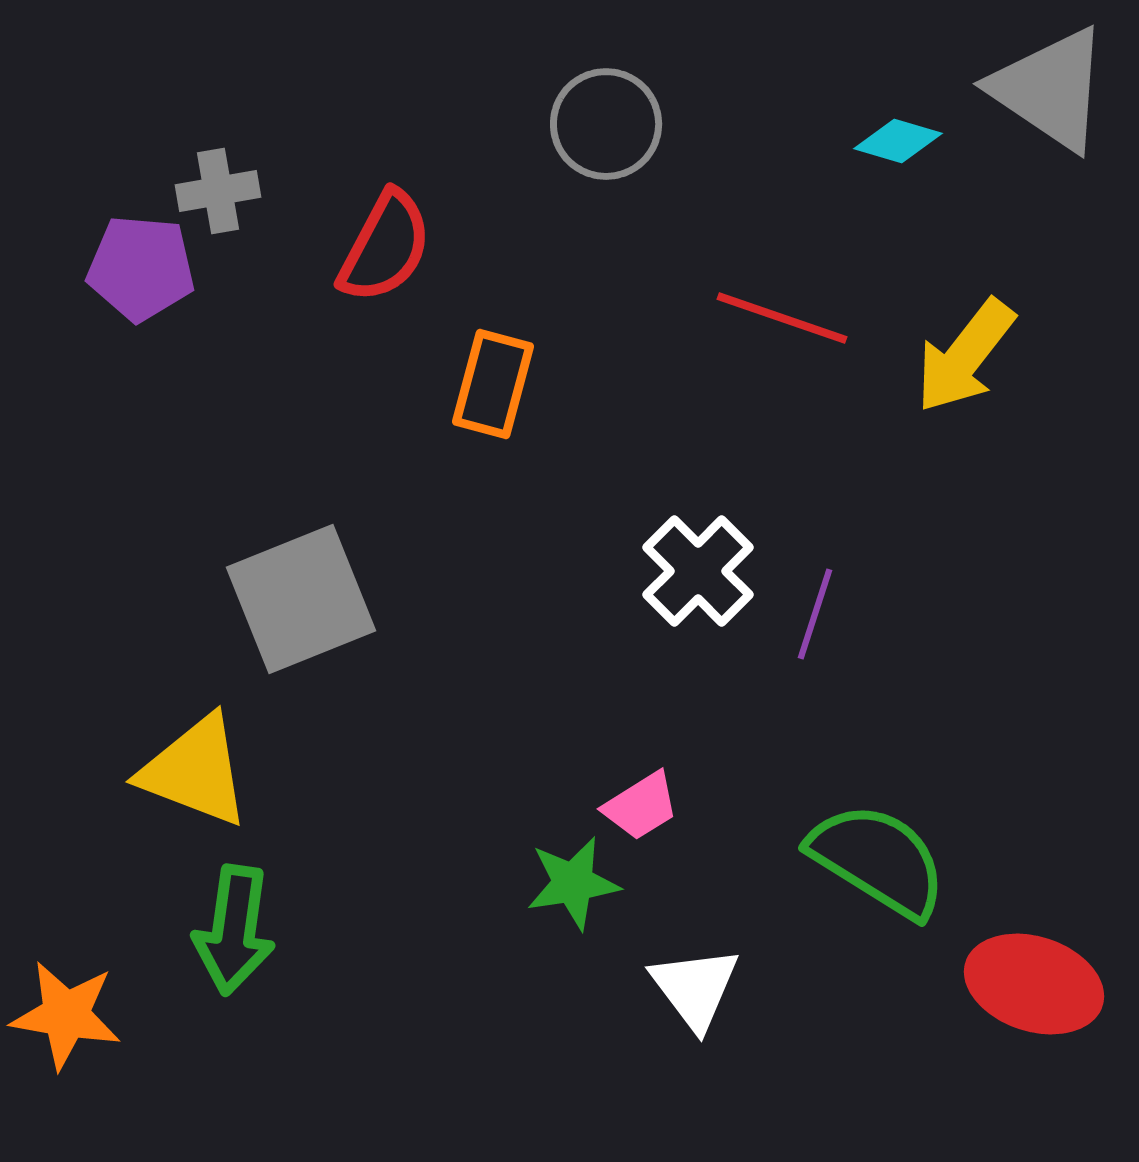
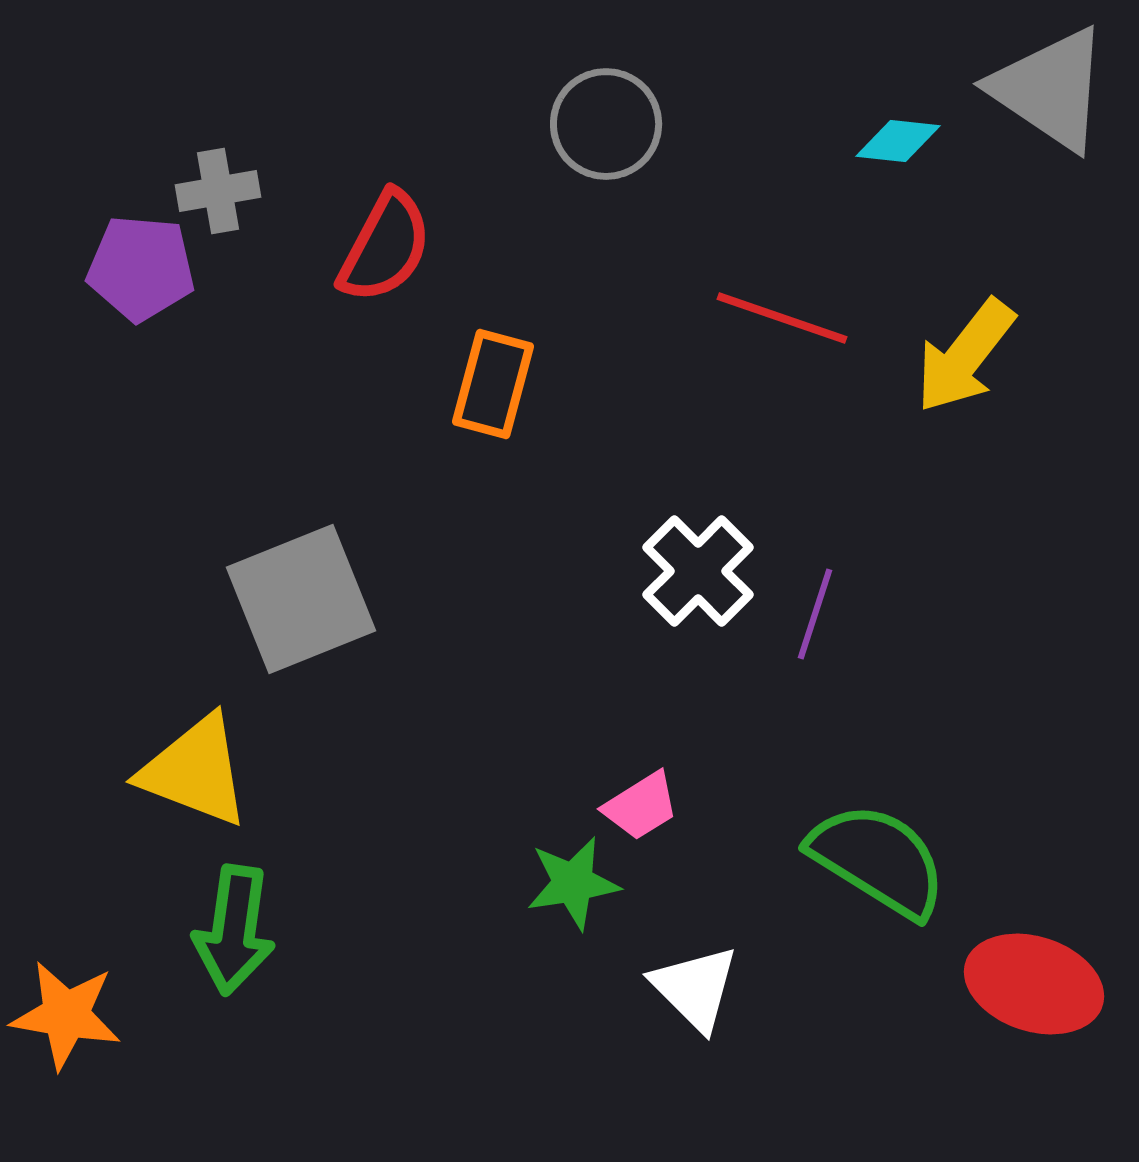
cyan diamond: rotated 10 degrees counterclockwise
white triangle: rotated 8 degrees counterclockwise
